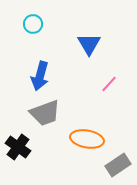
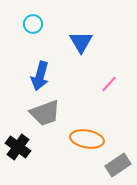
blue triangle: moved 8 px left, 2 px up
